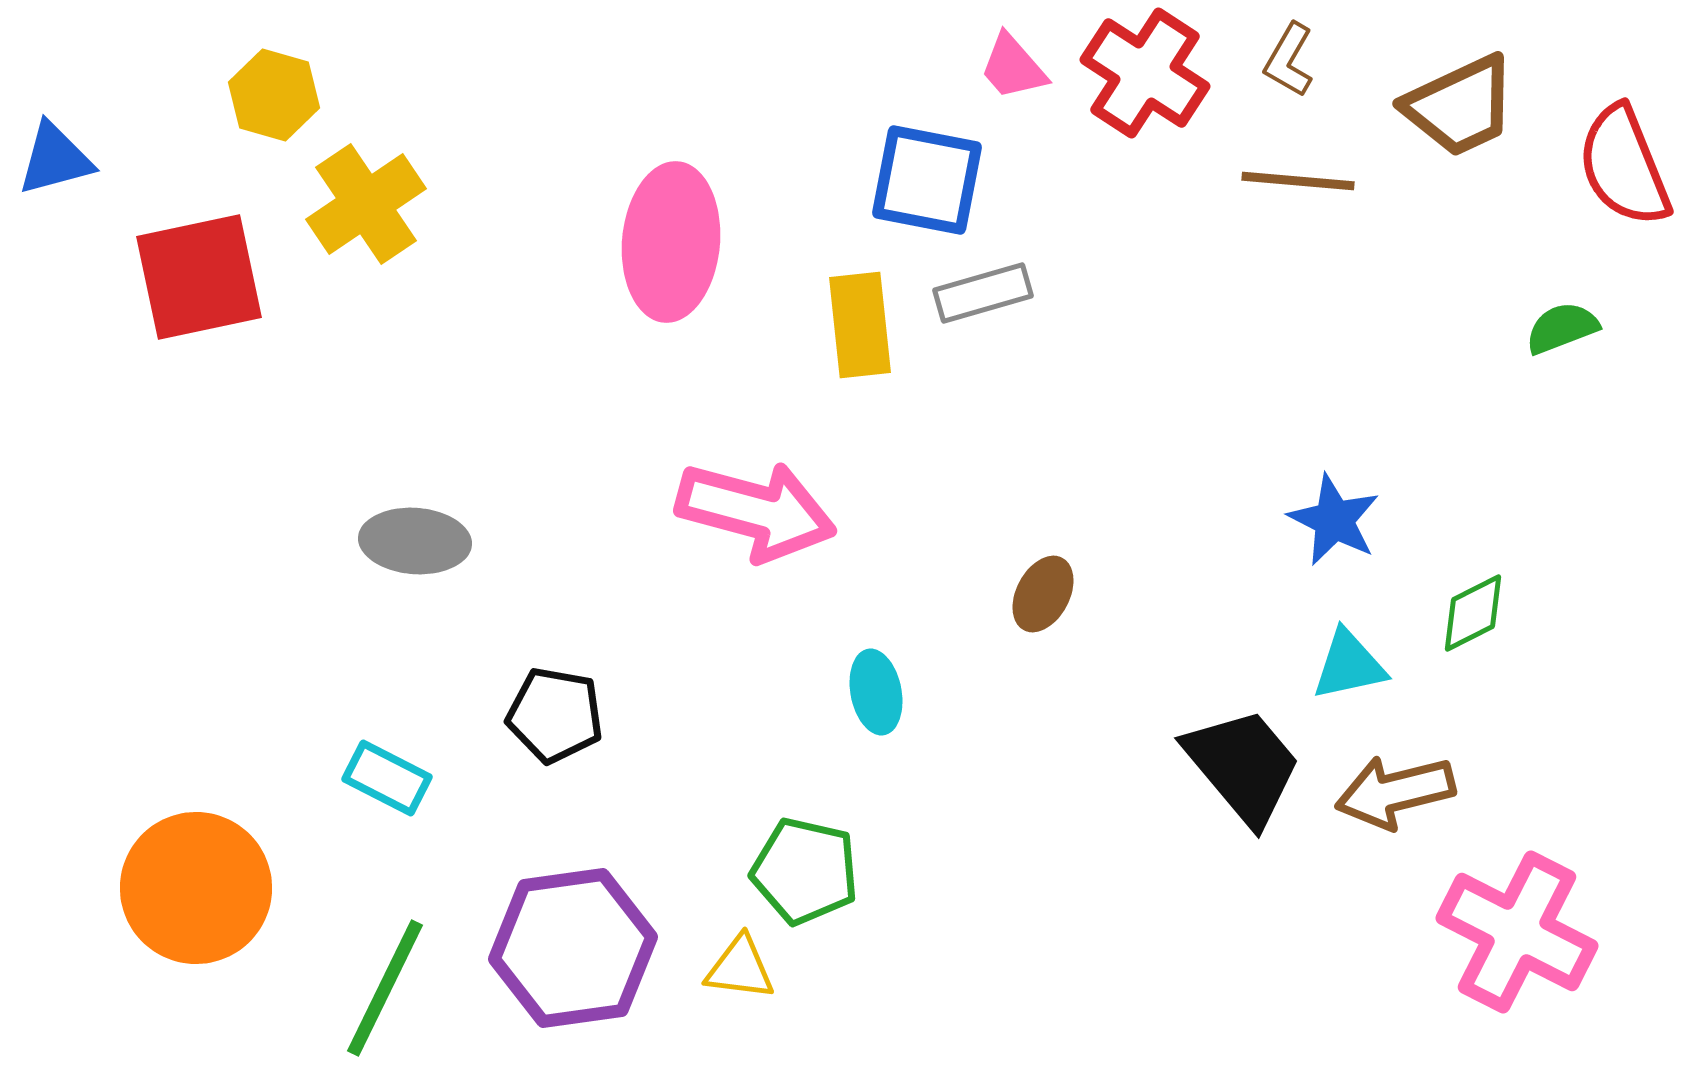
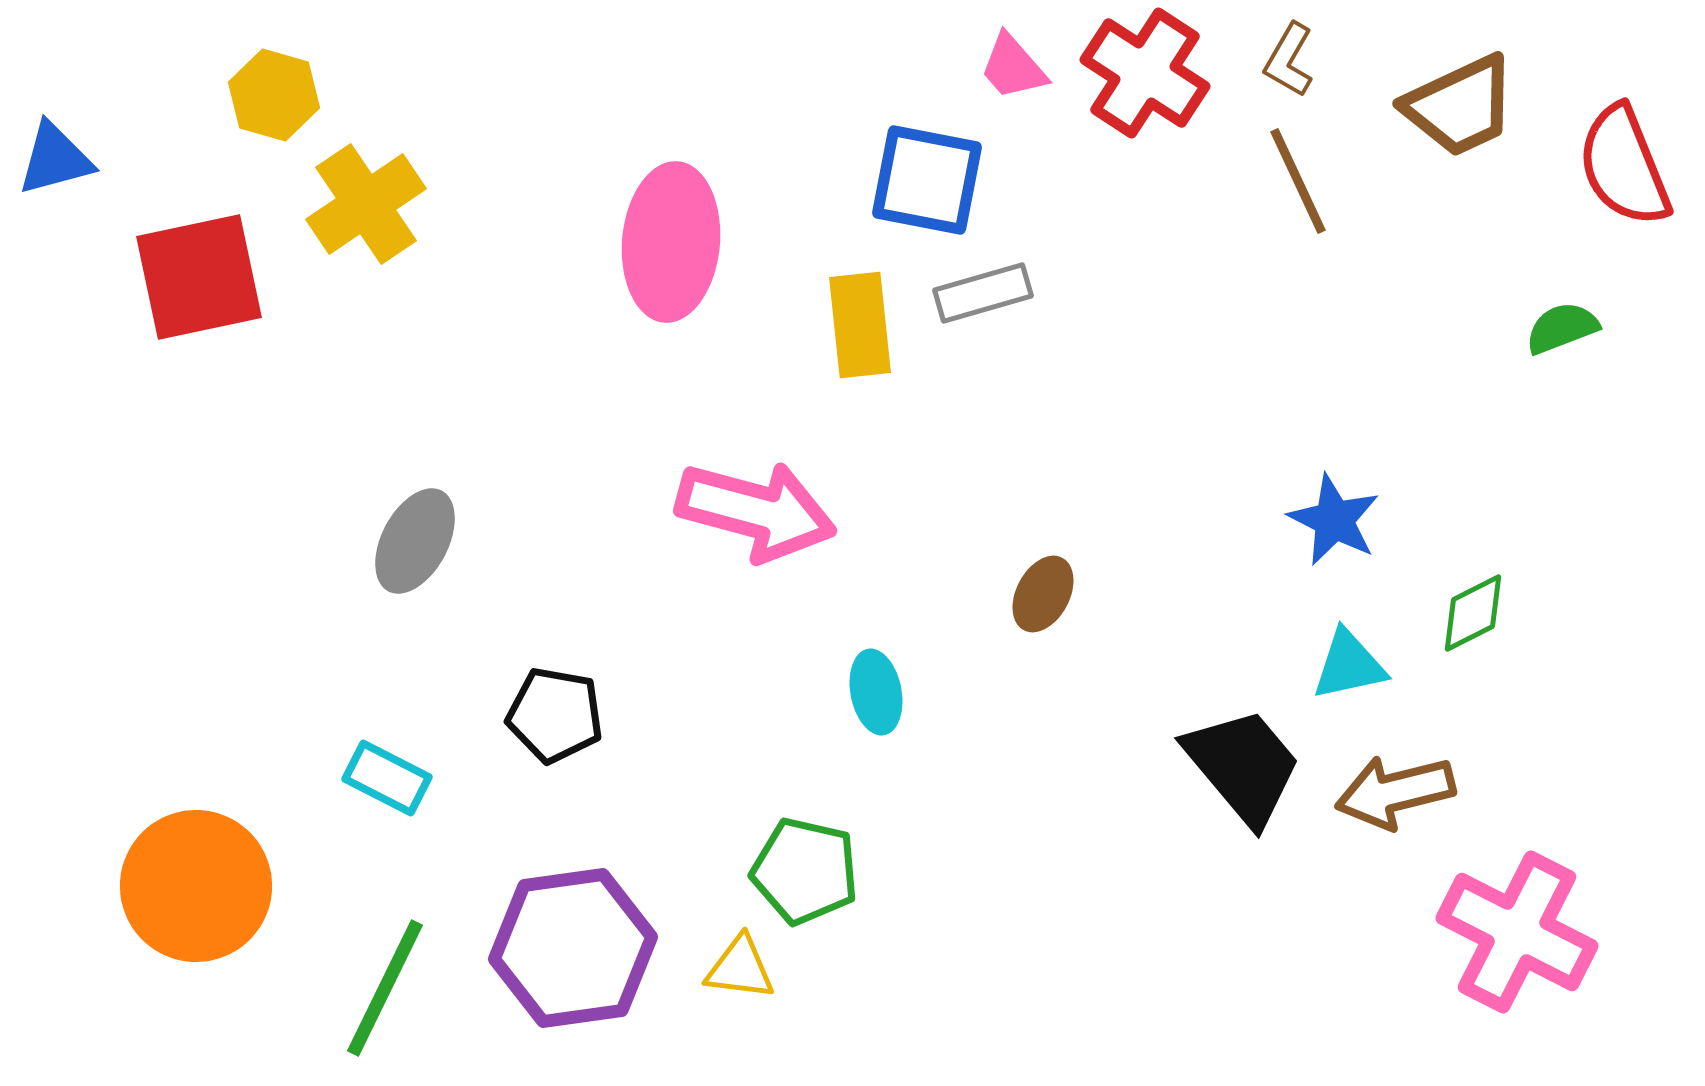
brown line: rotated 60 degrees clockwise
gray ellipse: rotated 66 degrees counterclockwise
orange circle: moved 2 px up
